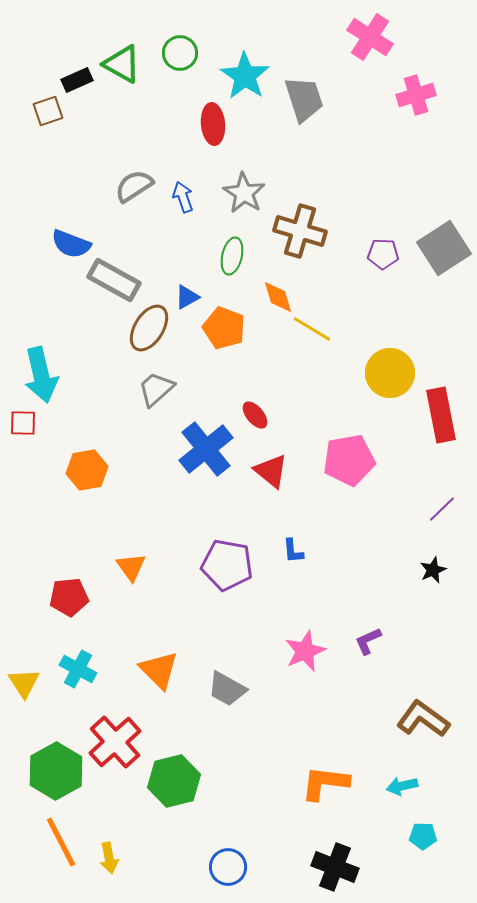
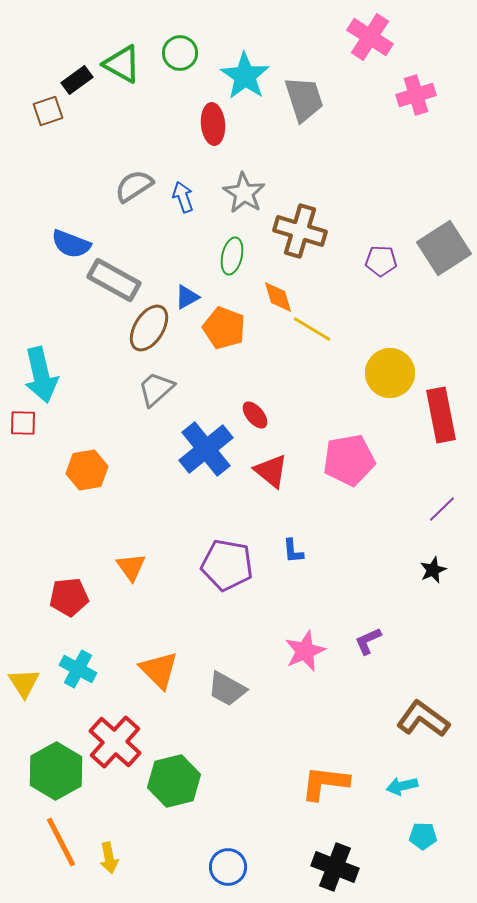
black rectangle at (77, 80): rotated 12 degrees counterclockwise
purple pentagon at (383, 254): moved 2 px left, 7 px down
red cross at (115, 742): rotated 6 degrees counterclockwise
